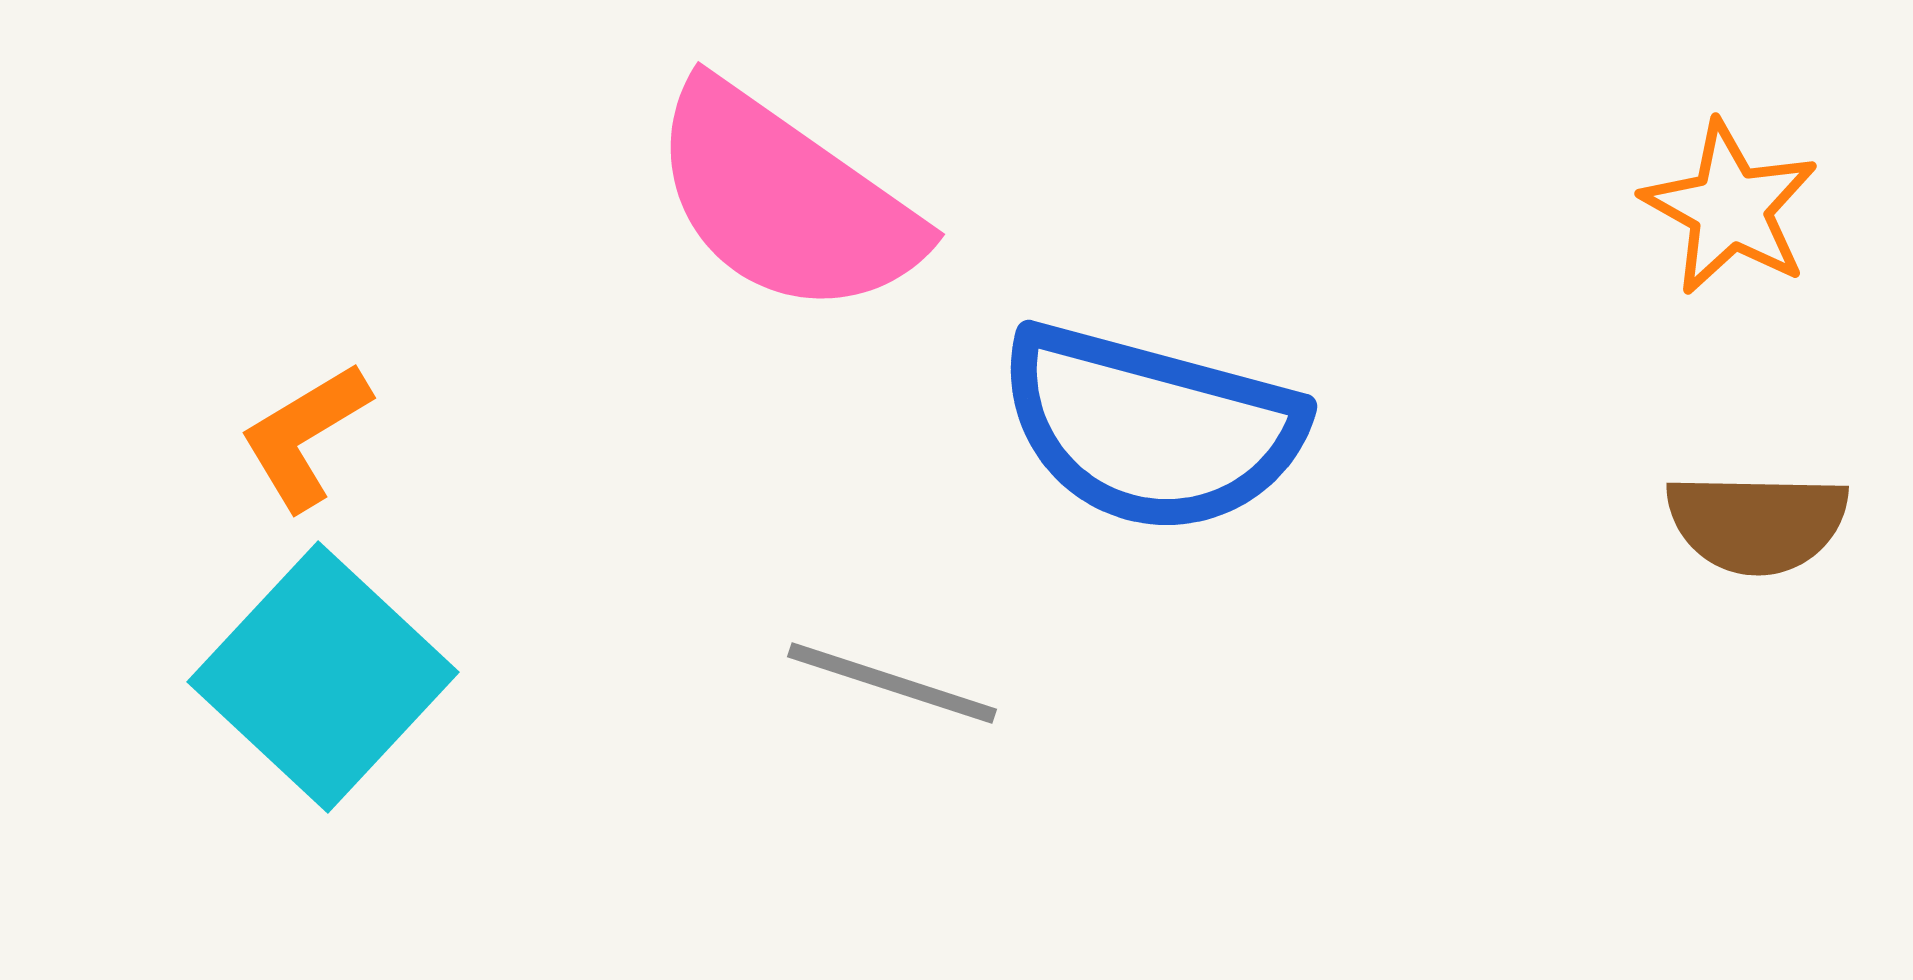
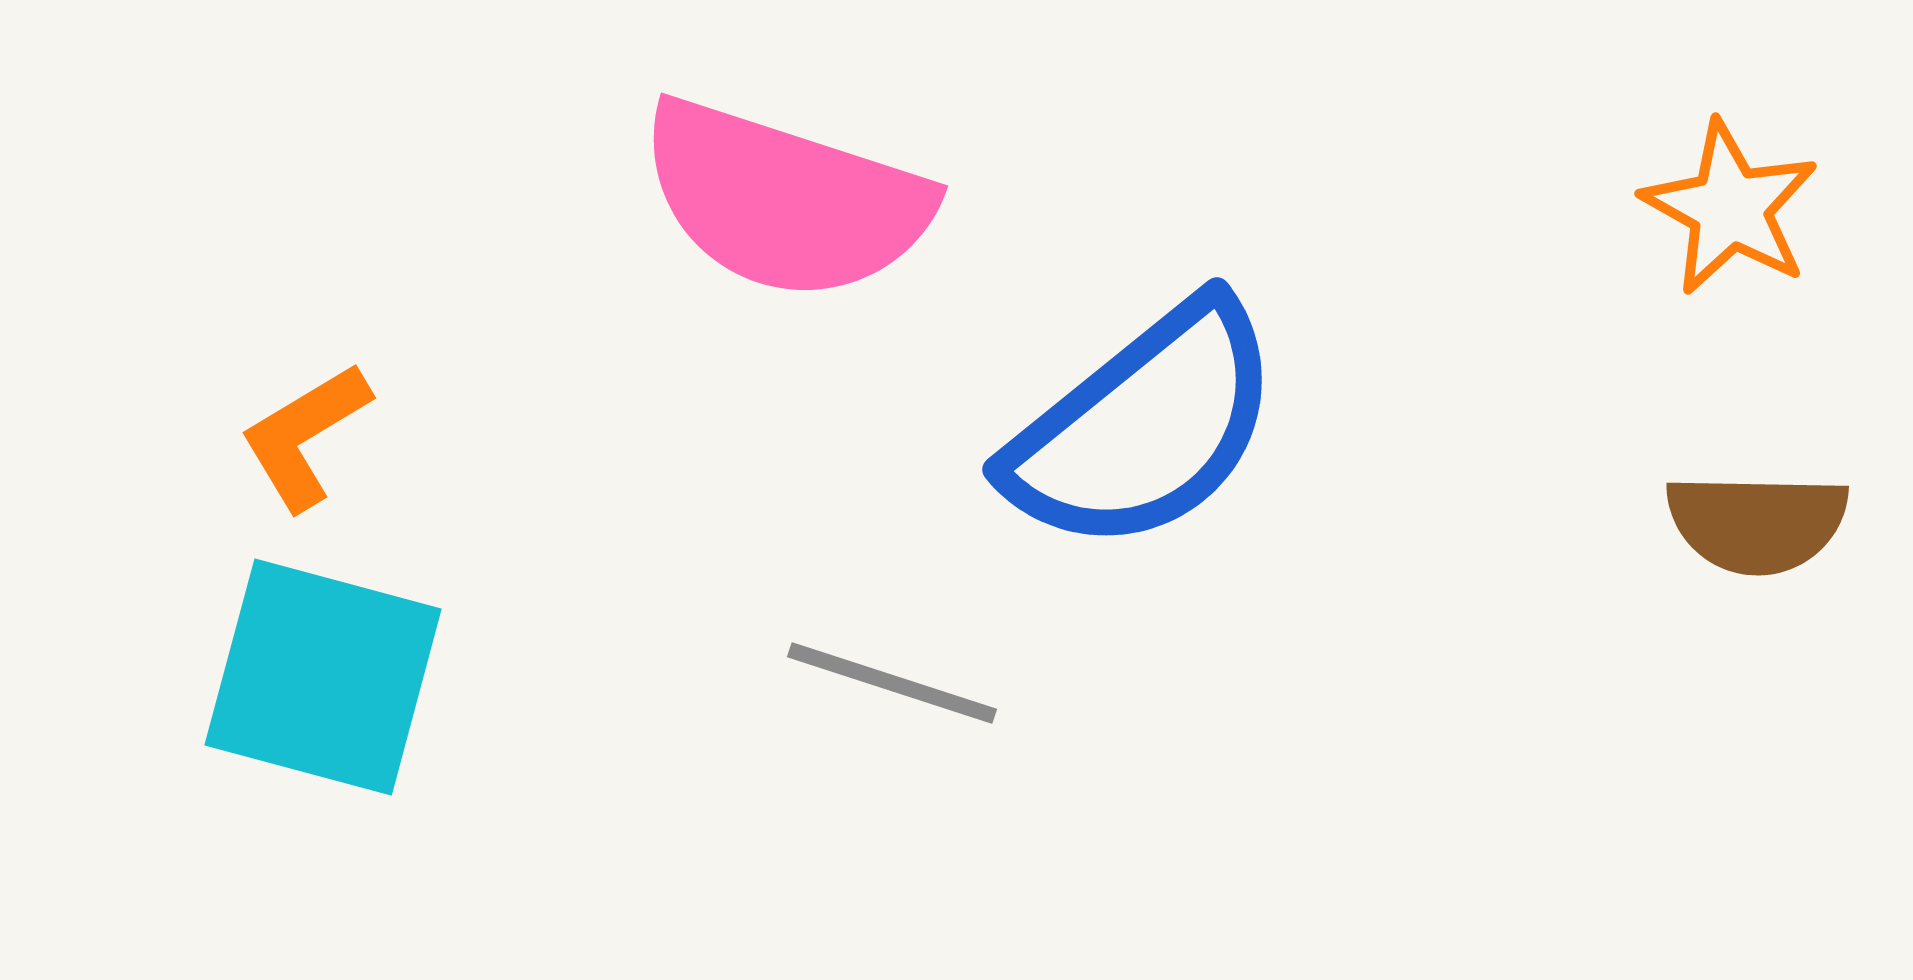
pink semicircle: rotated 17 degrees counterclockwise
blue semicircle: moved 7 px left, 1 px up; rotated 54 degrees counterclockwise
cyan square: rotated 28 degrees counterclockwise
